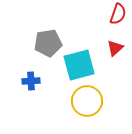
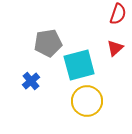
blue cross: rotated 36 degrees counterclockwise
